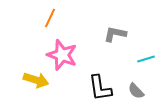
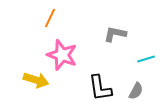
gray semicircle: rotated 108 degrees counterclockwise
